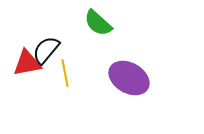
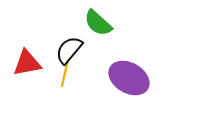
black semicircle: moved 23 px right
yellow line: rotated 24 degrees clockwise
